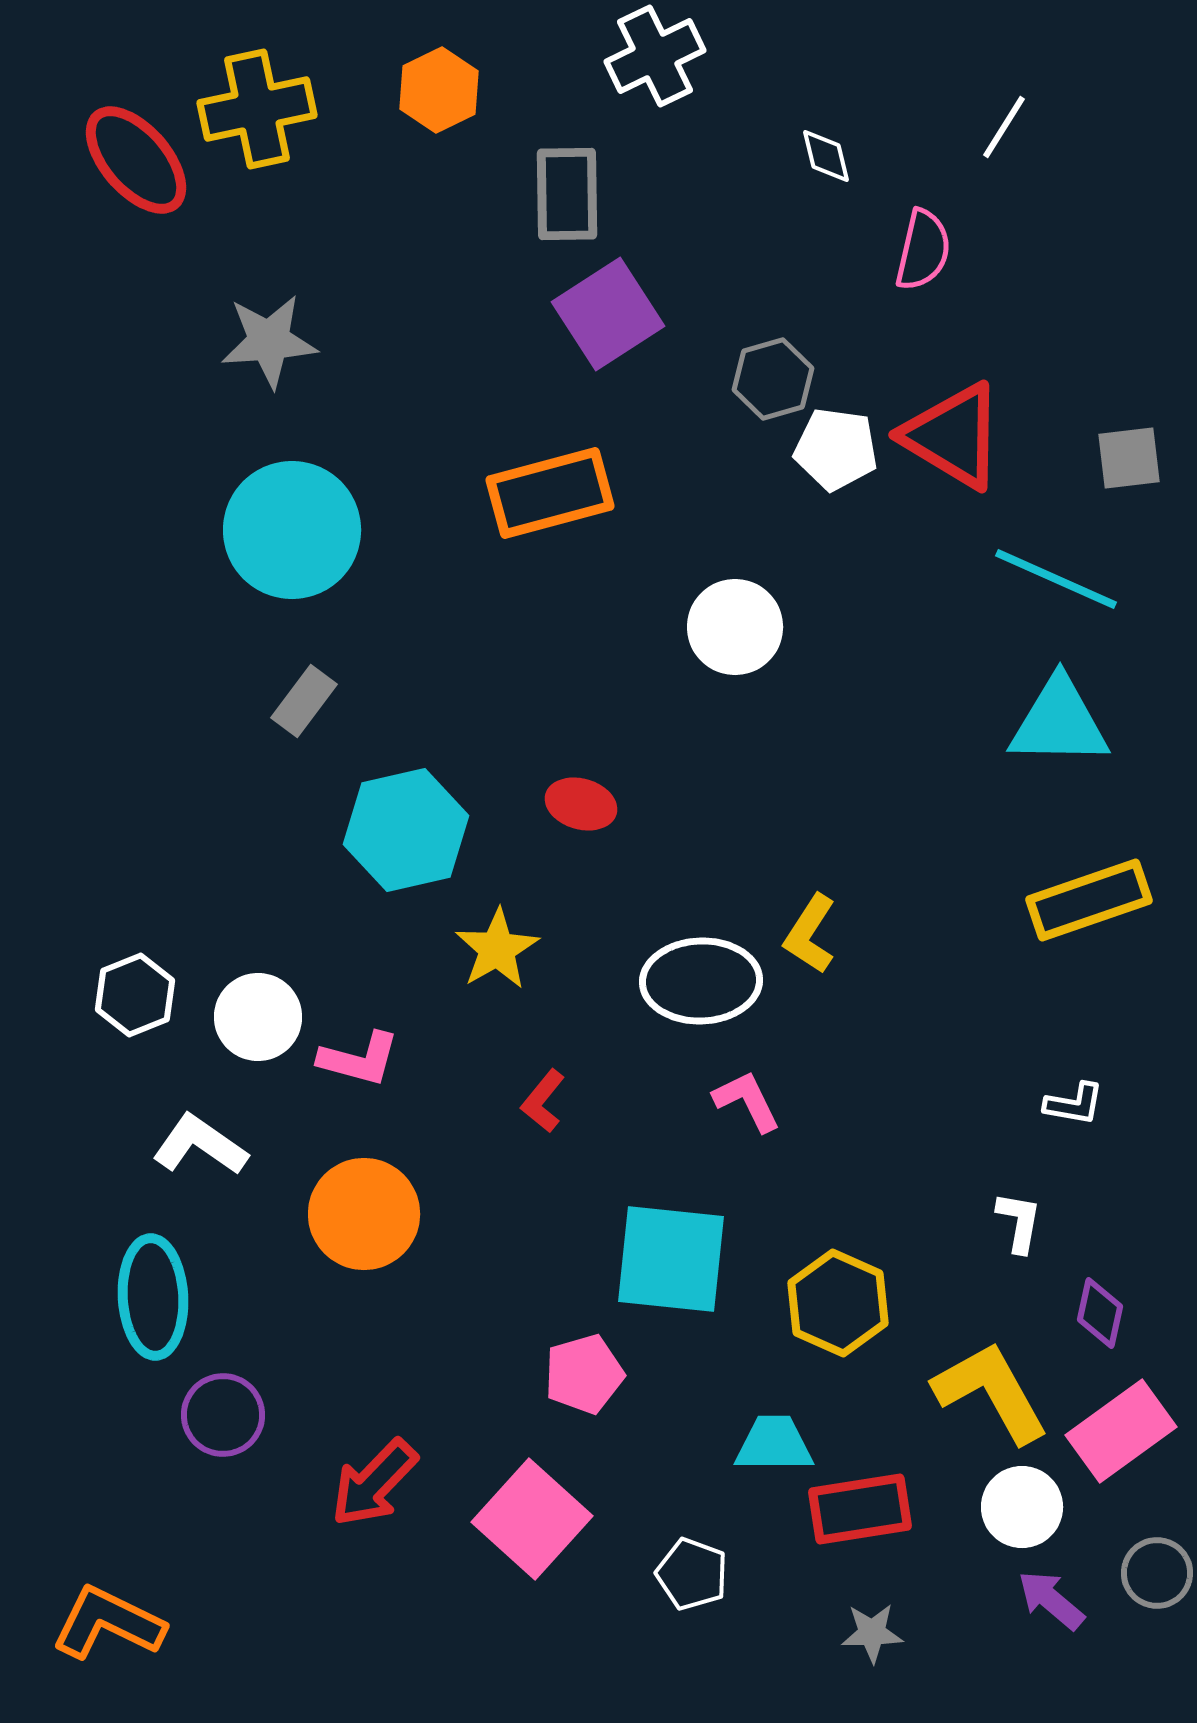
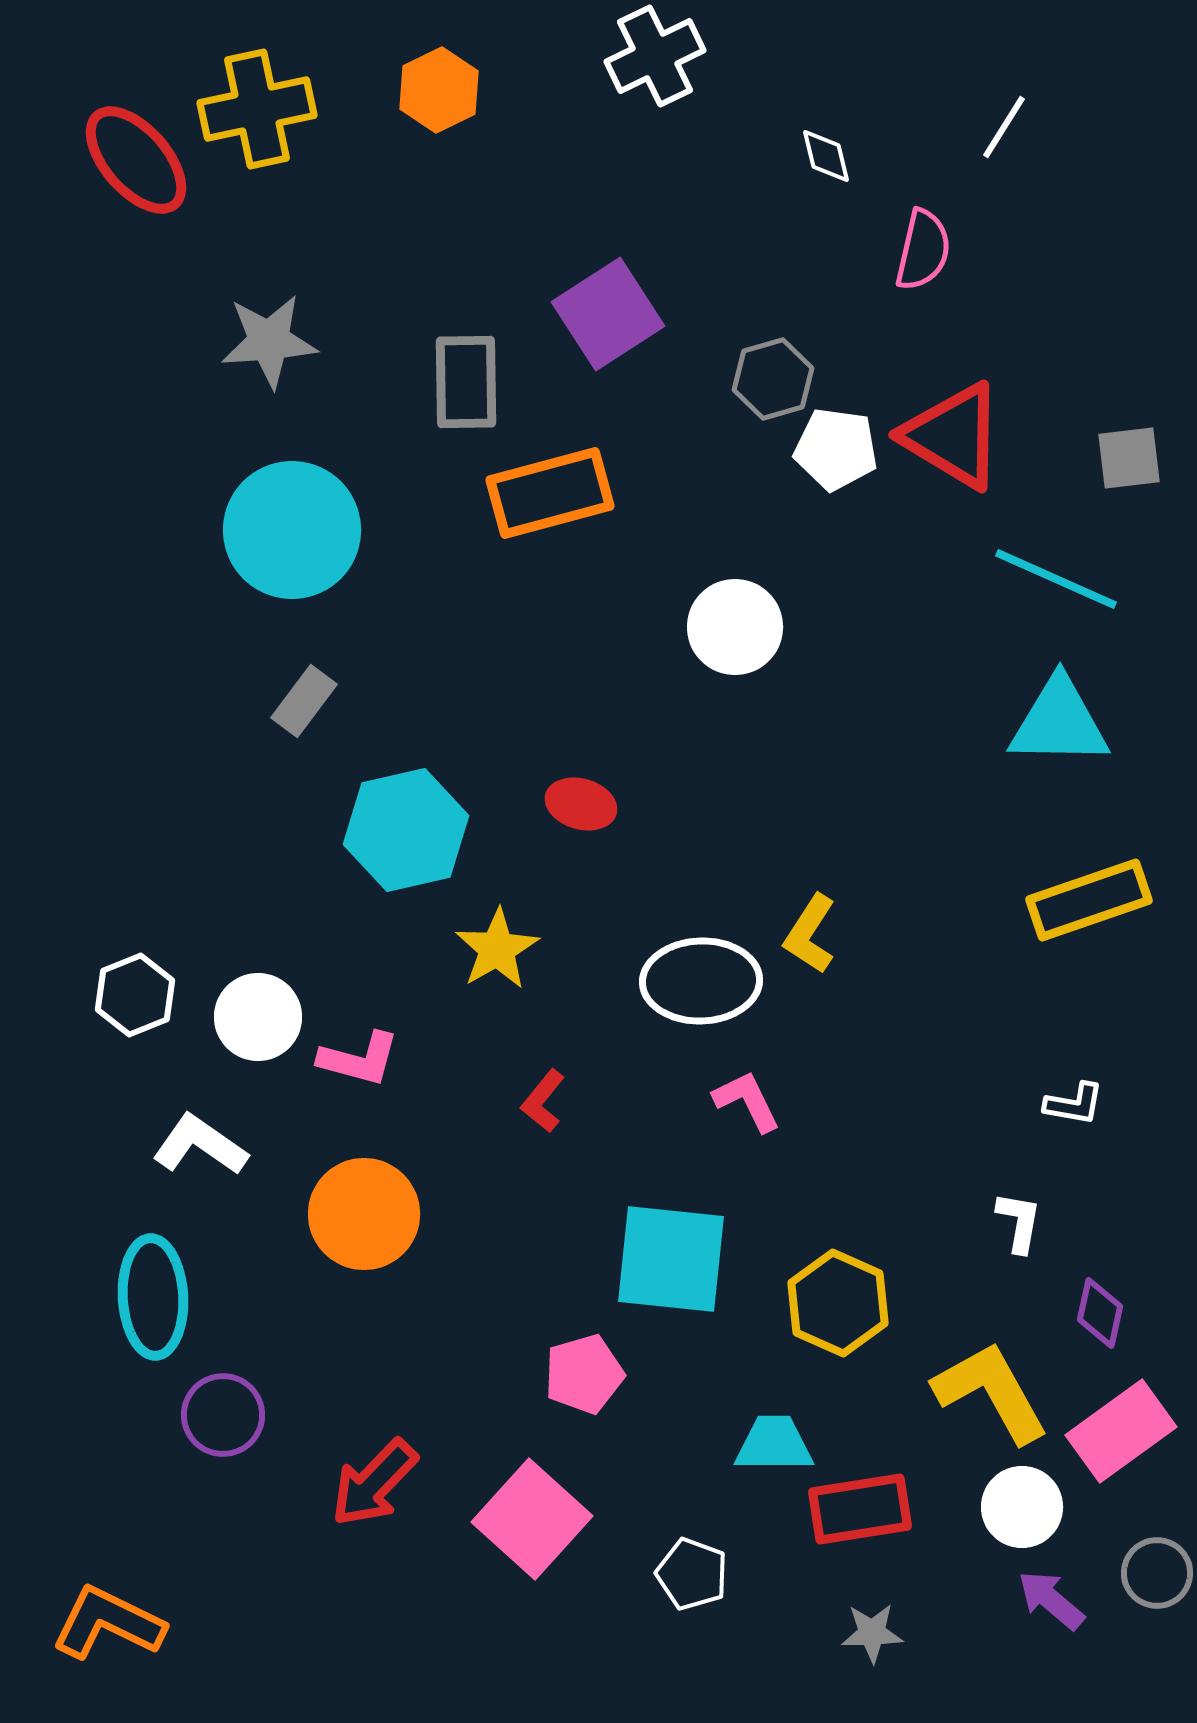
gray rectangle at (567, 194): moved 101 px left, 188 px down
